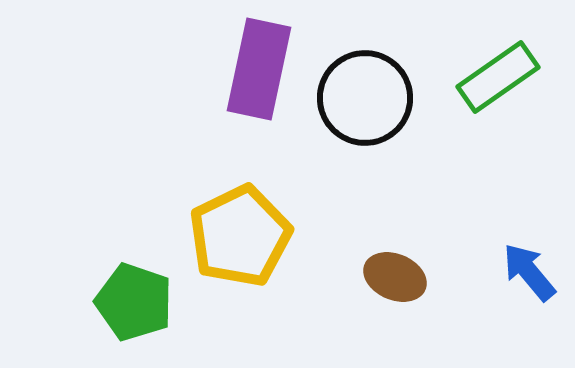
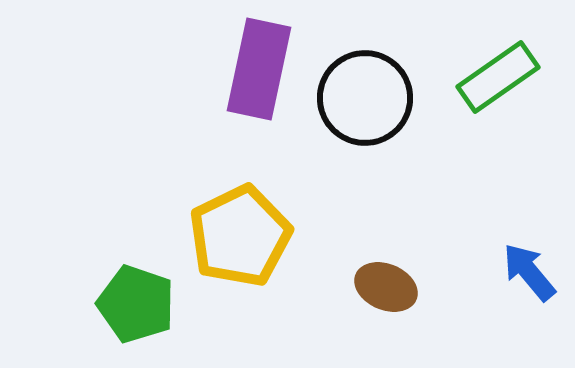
brown ellipse: moved 9 px left, 10 px down
green pentagon: moved 2 px right, 2 px down
